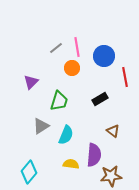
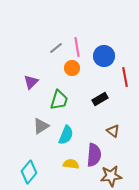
green trapezoid: moved 1 px up
